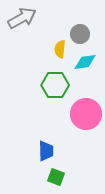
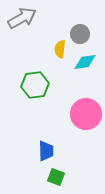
green hexagon: moved 20 px left; rotated 8 degrees counterclockwise
